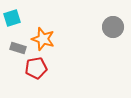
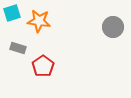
cyan square: moved 5 px up
orange star: moved 4 px left, 18 px up; rotated 10 degrees counterclockwise
red pentagon: moved 7 px right, 2 px up; rotated 25 degrees counterclockwise
